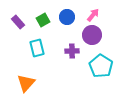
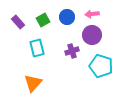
pink arrow: moved 1 px left, 1 px up; rotated 136 degrees counterclockwise
purple cross: rotated 16 degrees counterclockwise
cyan pentagon: rotated 15 degrees counterclockwise
orange triangle: moved 7 px right
